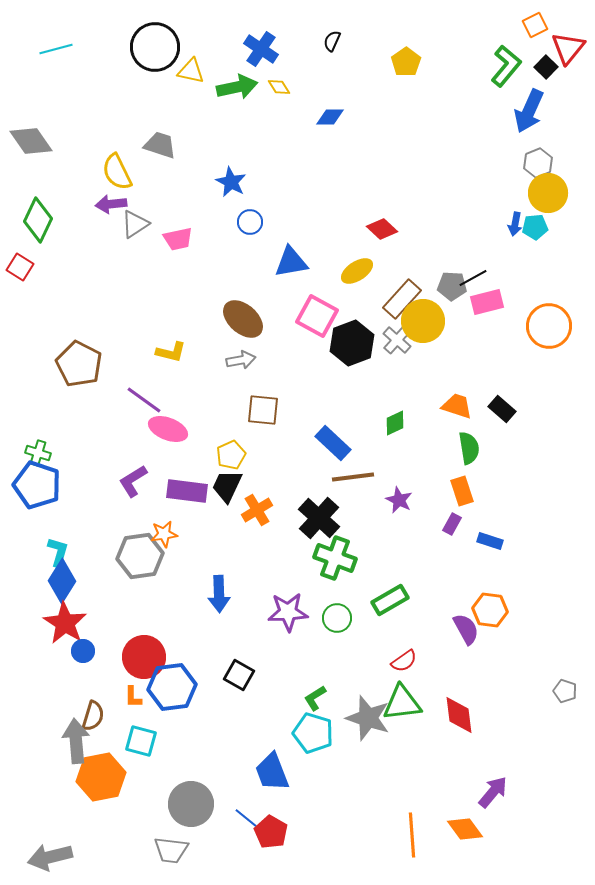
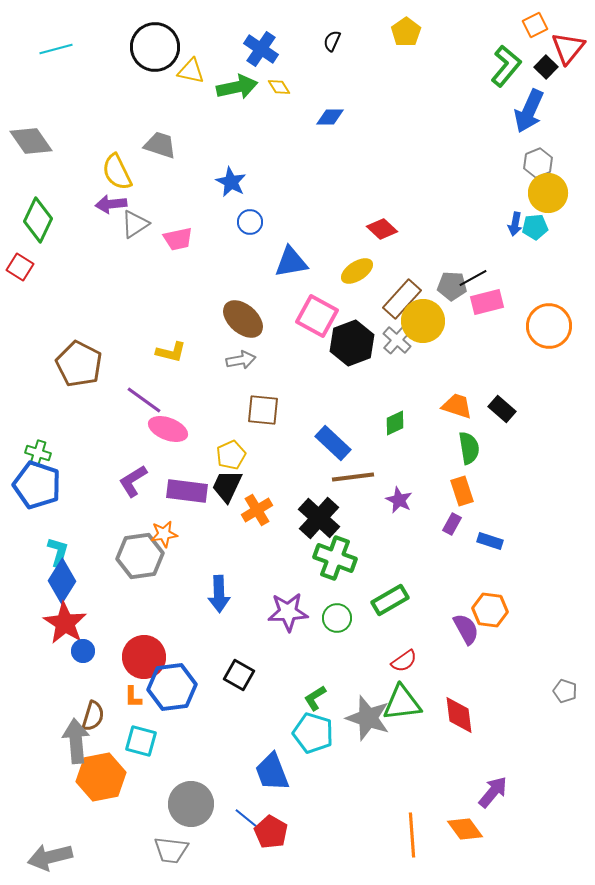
yellow pentagon at (406, 62): moved 30 px up
